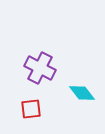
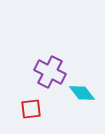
purple cross: moved 10 px right, 4 px down
